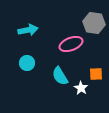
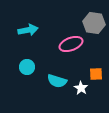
cyan circle: moved 4 px down
cyan semicircle: moved 3 px left, 5 px down; rotated 42 degrees counterclockwise
